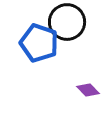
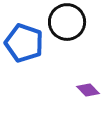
blue pentagon: moved 15 px left
